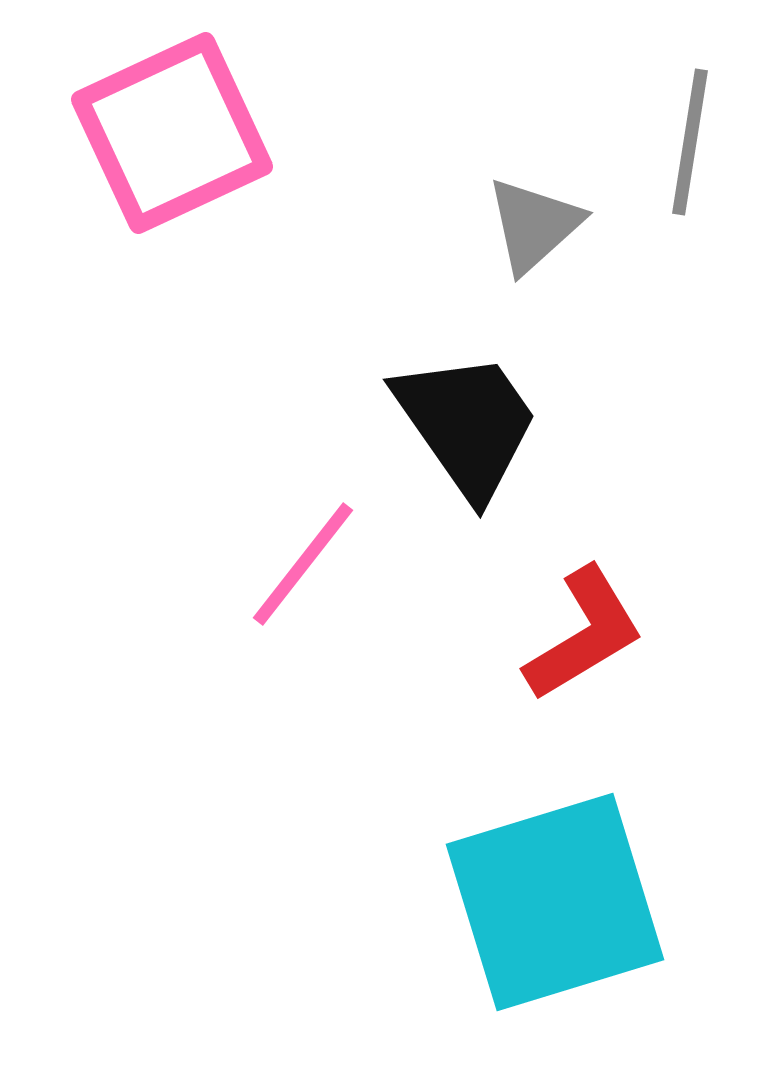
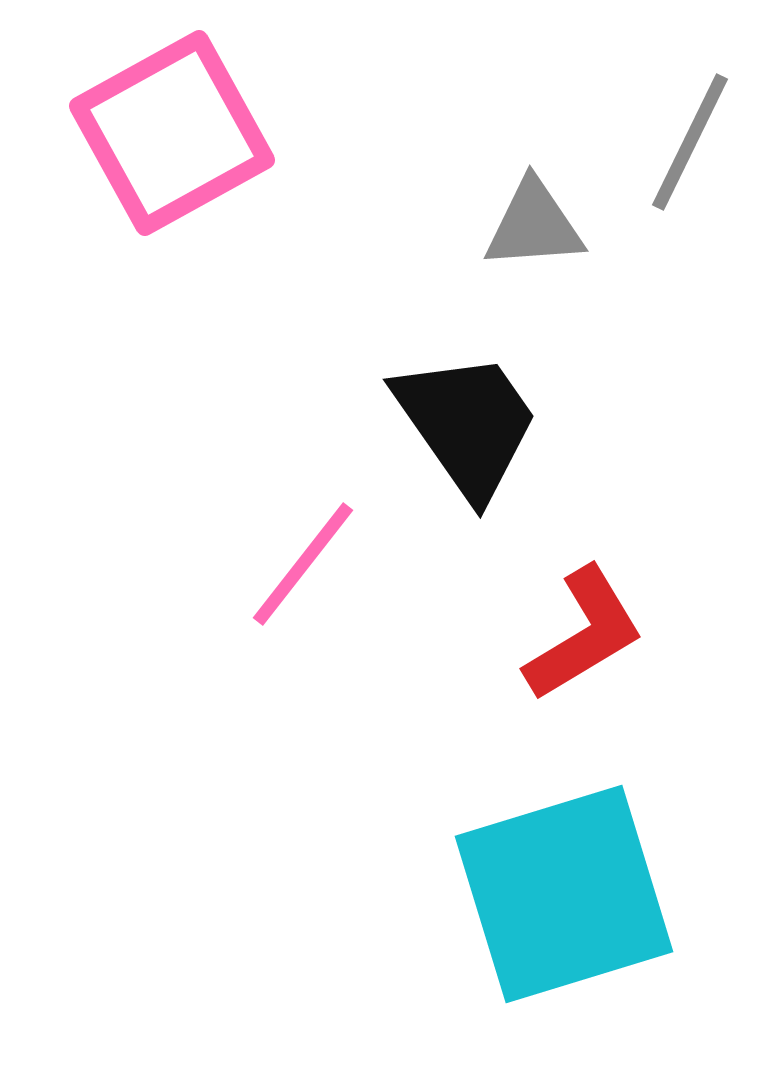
pink square: rotated 4 degrees counterclockwise
gray line: rotated 17 degrees clockwise
gray triangle: rotated 38 degrees clockwise
cyan square: moved 9 px right, 8 px up
